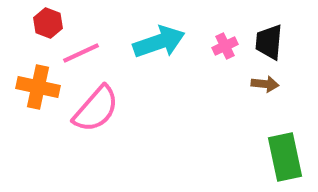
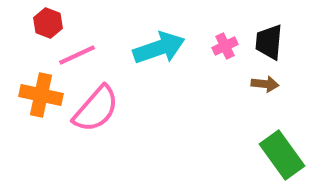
cyan arrow: moved 6 px down
pink line: moved 4 px left, 2 px down
orange cross: moved 3 px right, 8 px down
green rectangle: moved 3 px left, 2 px up; rotated 24 degrees counterclockwise
